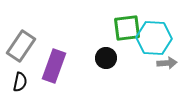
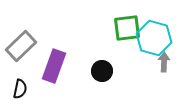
cyan hexagon: rotated 12 degrees clockwise
gray rectangle: rotated 12 degrees clockwise
black circle: moved 4 px left, 13 px down
gray arrow: moved 3 px left, 1 px up; rotated 84 degrees counterclockwise
black semicircle: moved 7 px down
